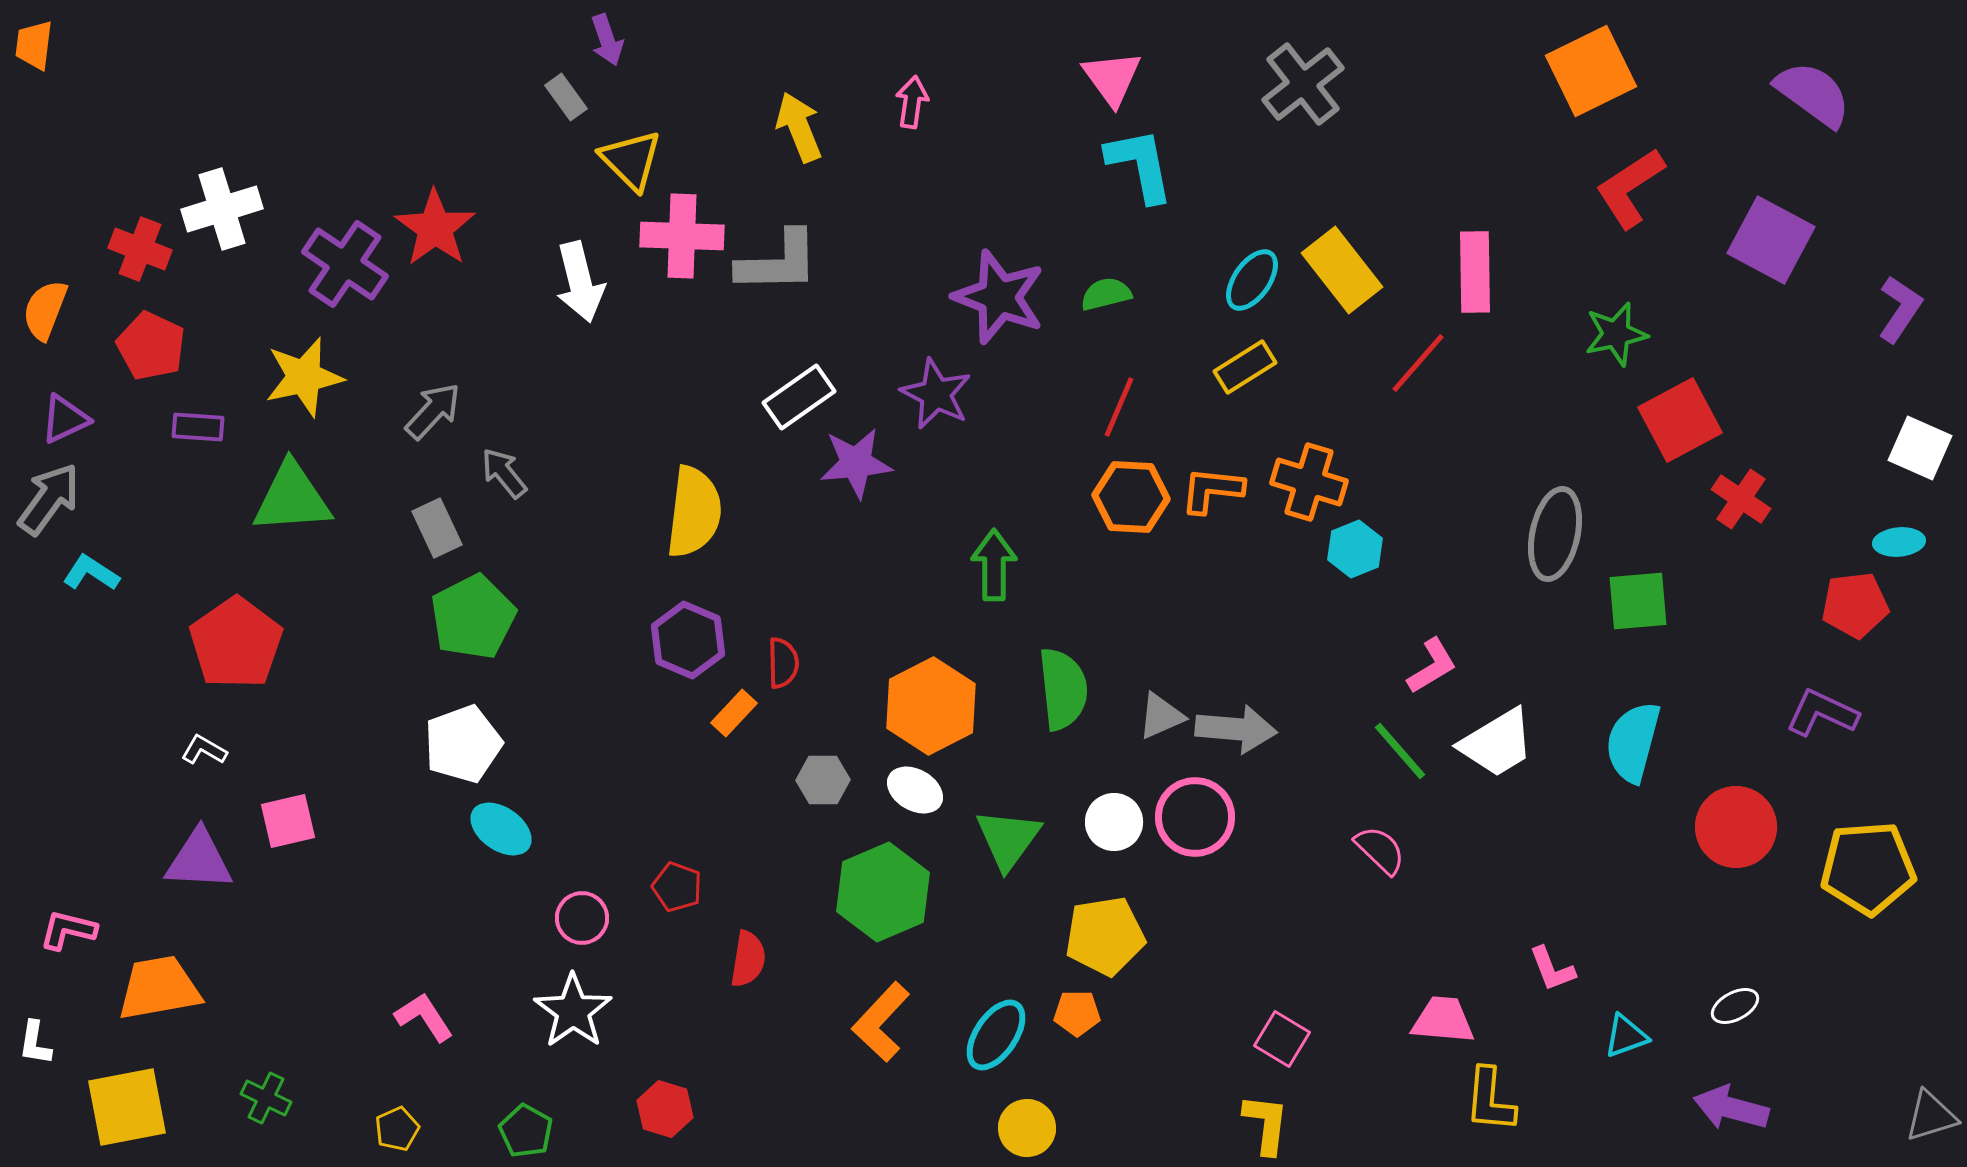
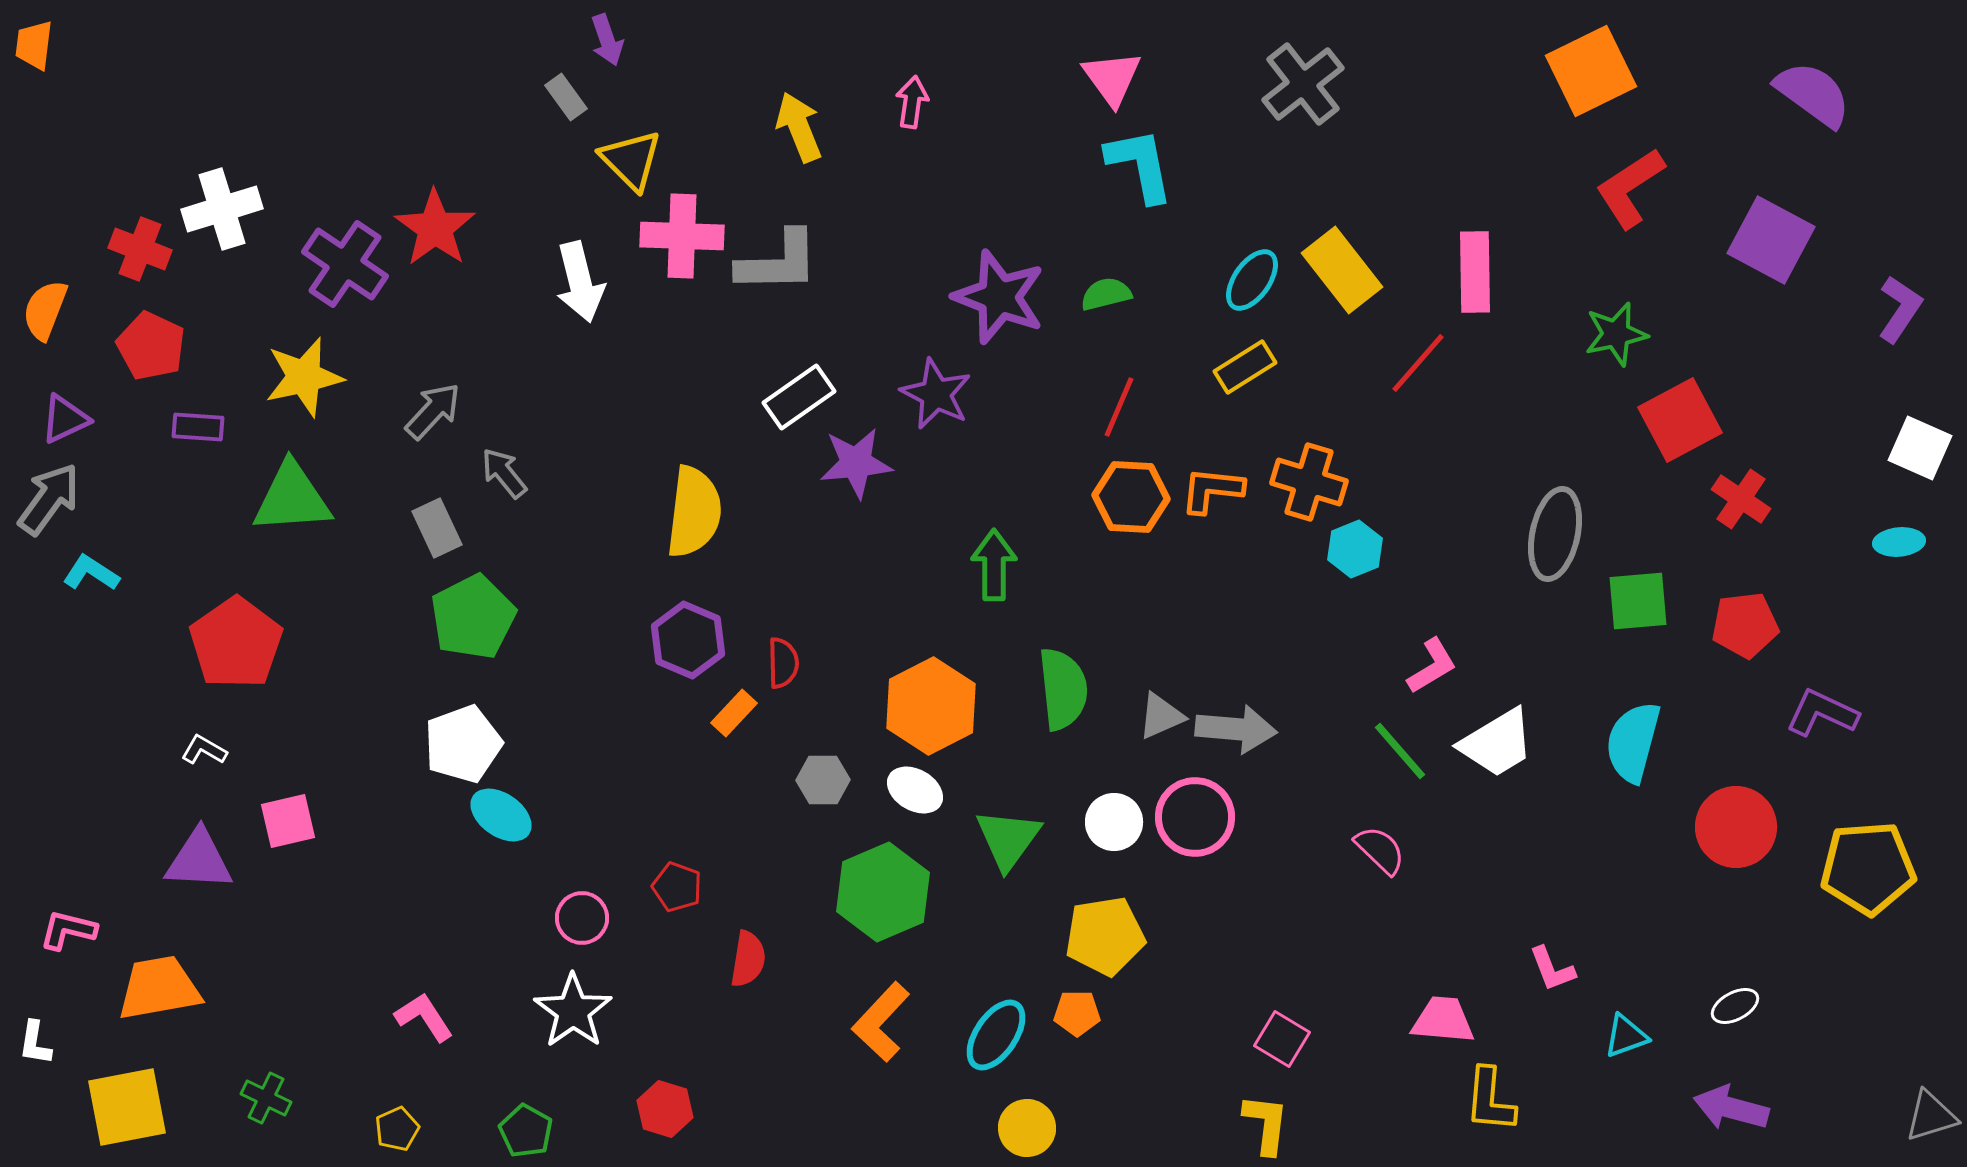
red pentagon at (1855, 605): moved 110 px left, 20 px down
cyan ellipse at (501, 829): moved 14 px up
